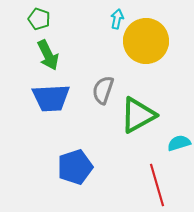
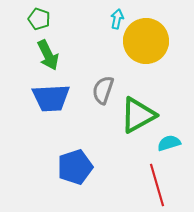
cyan semicircle: moved 10 px left
